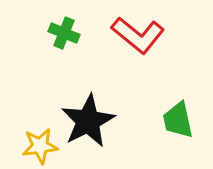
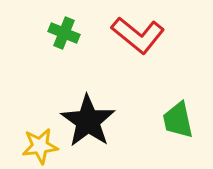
black star: rotated 10 degrees counterclockwise
